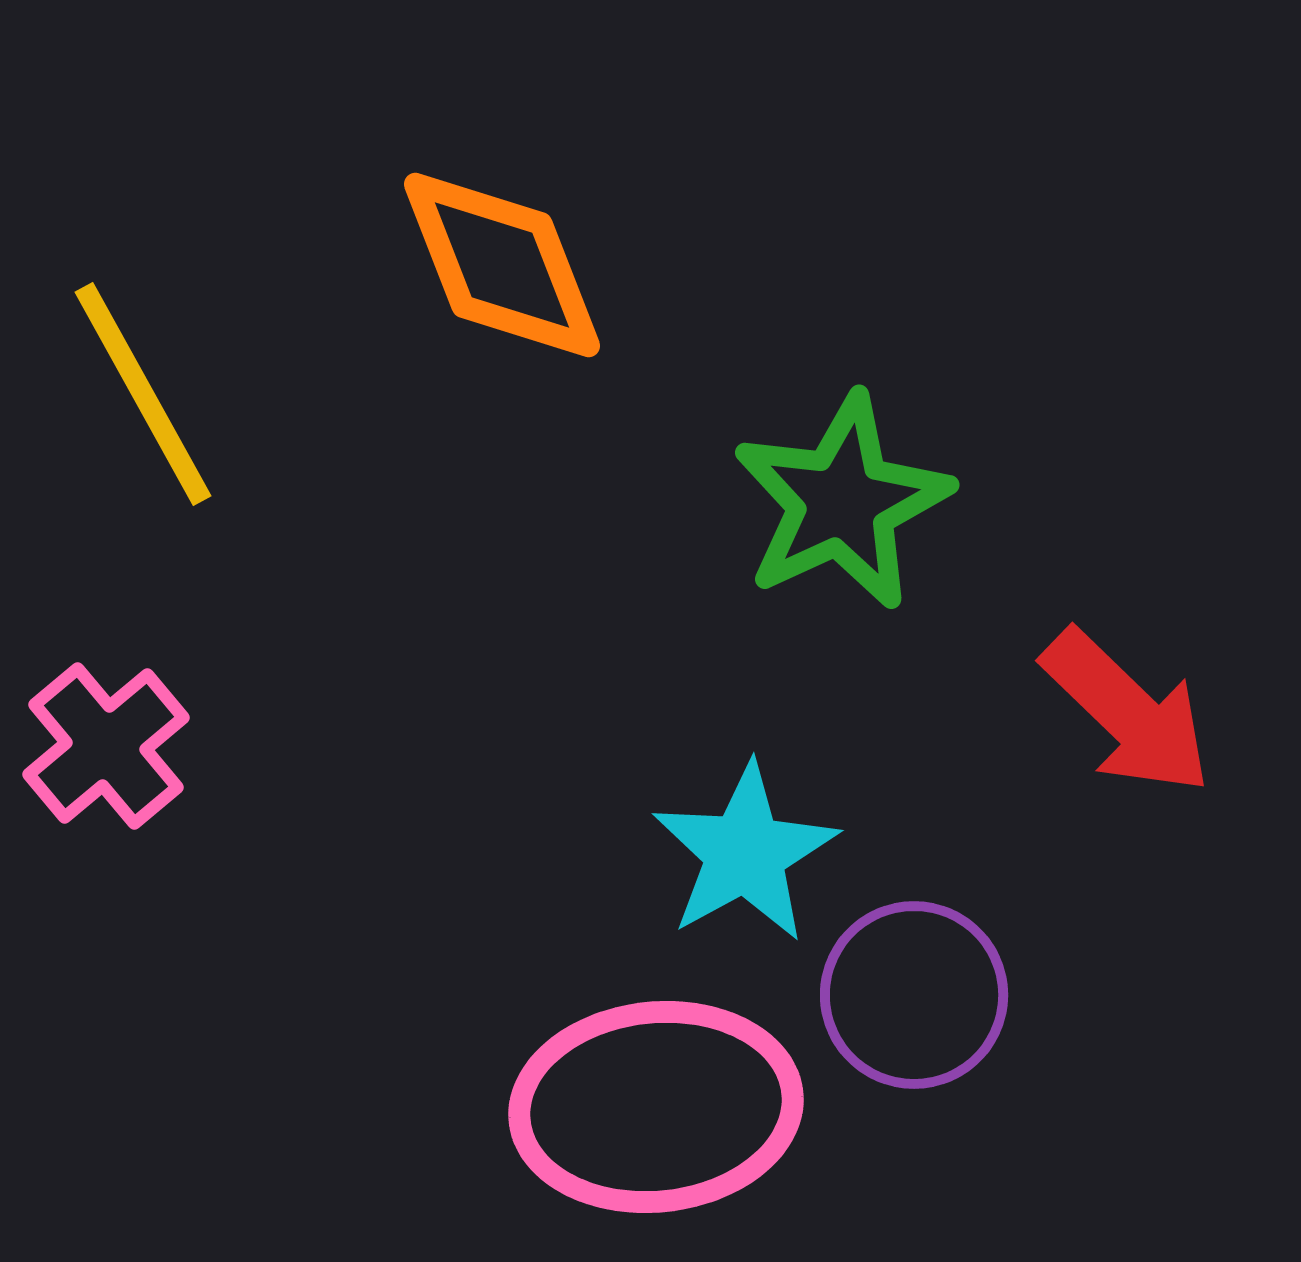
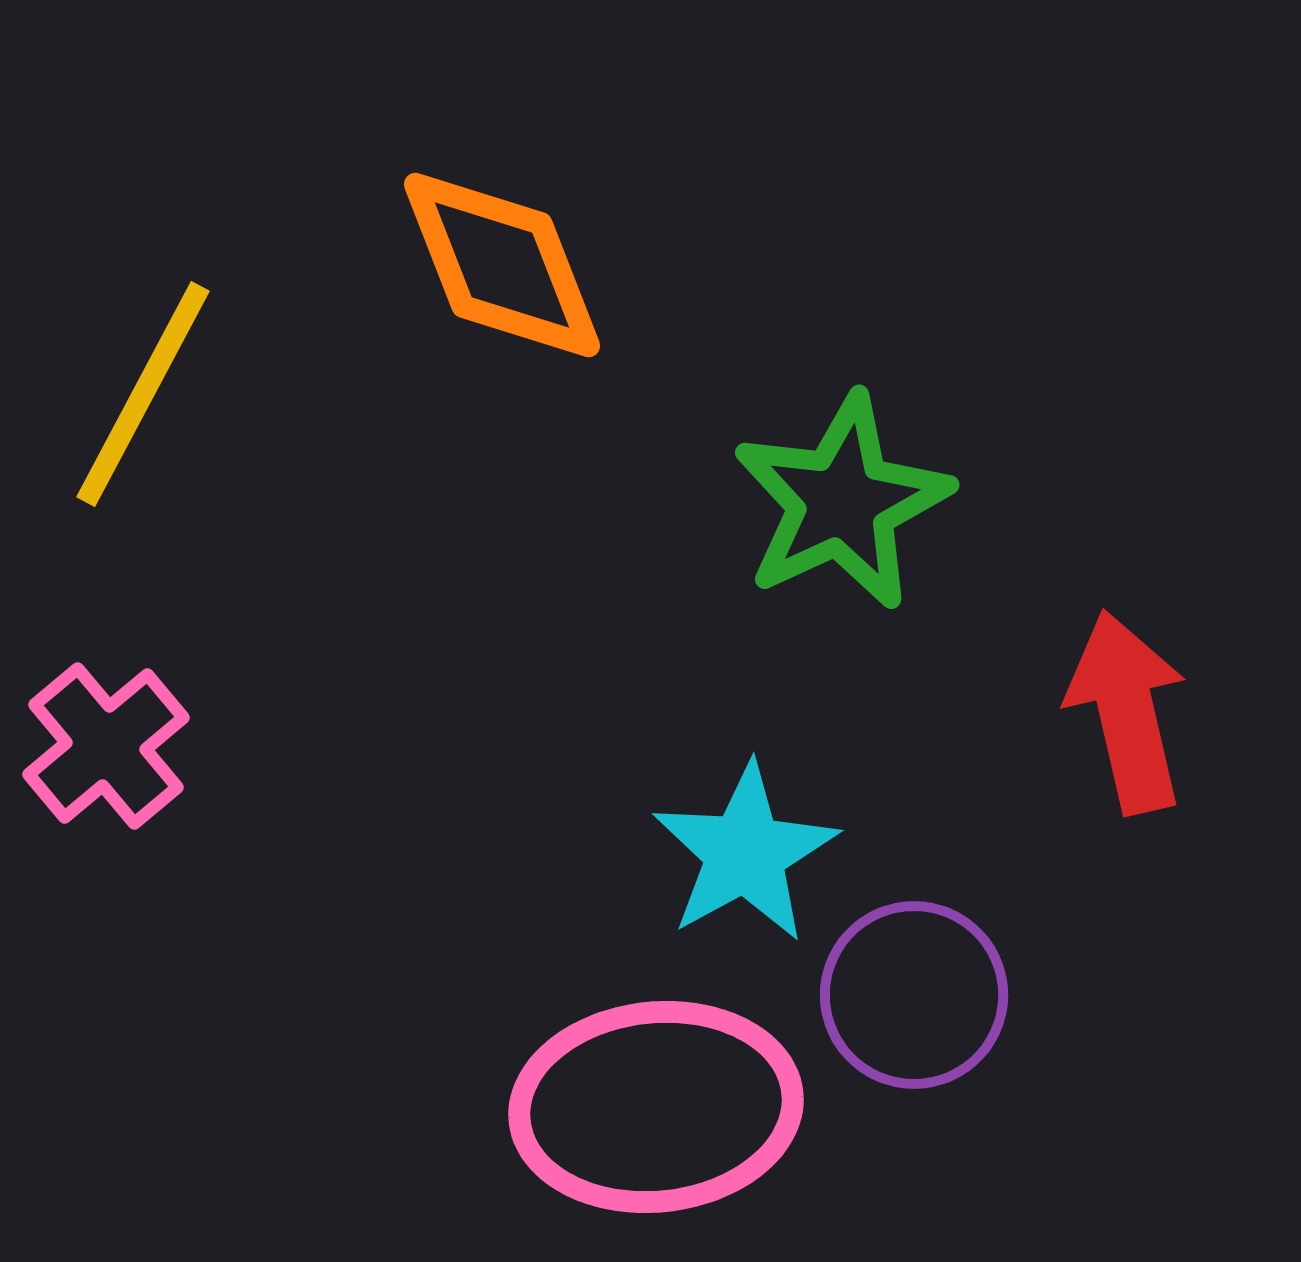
yellow line: rotated 57 degrees clockwise
red arrow: rotated 147 degrees counterclockwise
